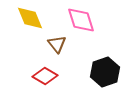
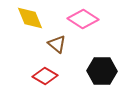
pink diamond: moved 2 px right, 1 px up; rotated 40 degrees counterclockwise
brown triangle: rotated 12 degrees counterclockwise
black hexagon: moved 3 px left, 1 px up; rotated 20 degrees clockwise
